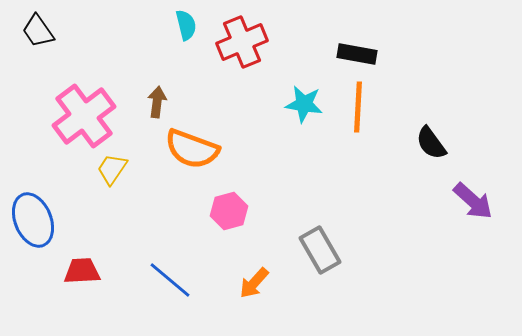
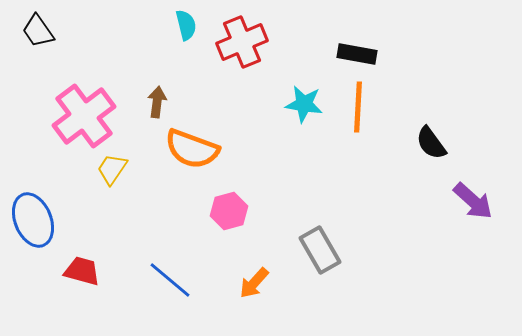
red trapezoid: rotated 18 degrees clockwise
